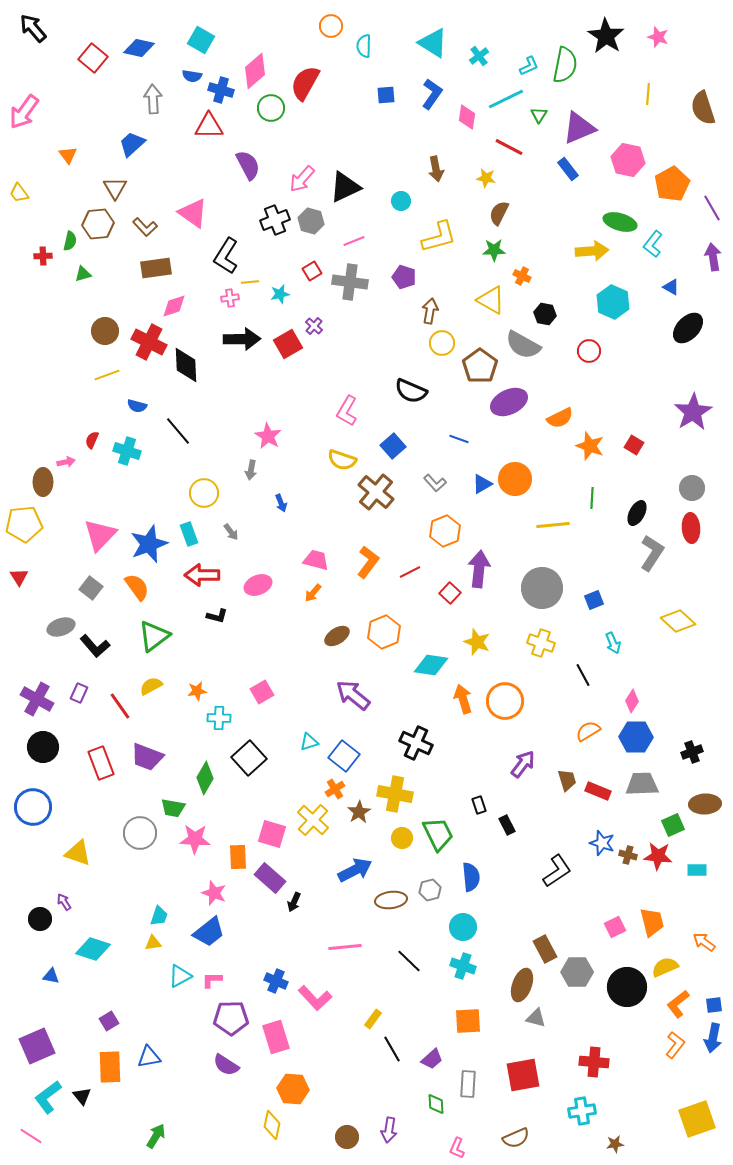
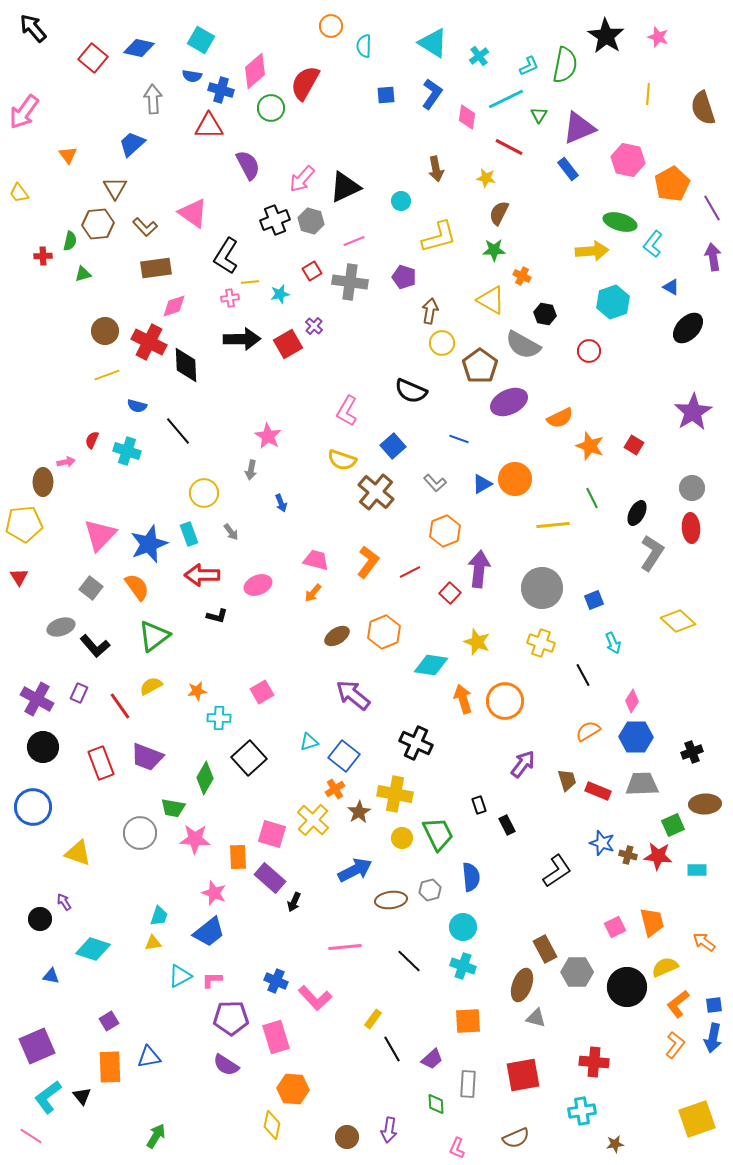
cyan hexagon at (613, 302): rotated 16 degrees clockwise
green line at (592, 498): rotated 30 degrees counterclockwise
